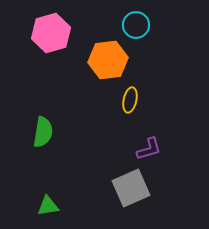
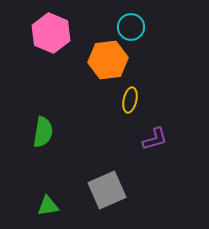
cyan circle: moved 5 px left, 2 px down
pink hexagon: rotated 21 degrees counterclockwise
purple L-shape: moved 6 px right, 10 px up
gray square: moved 24 px left, 2 px down
